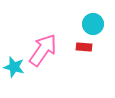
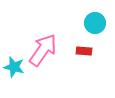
cyan circle: moved 2 px right, 1 px up
red rectangle: moved 4 px down
